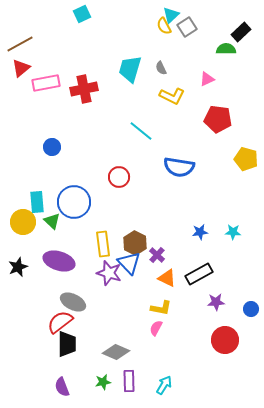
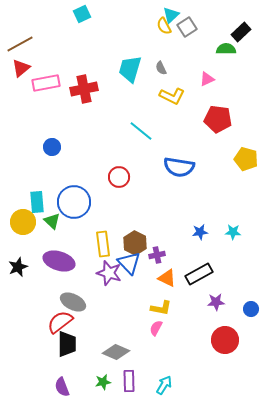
purple cross at (157, 255): rotated 35 degrees clockwise
